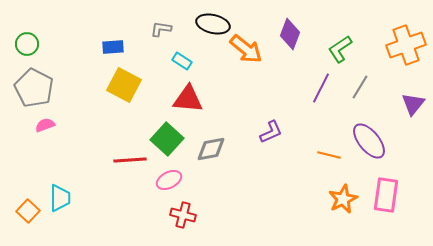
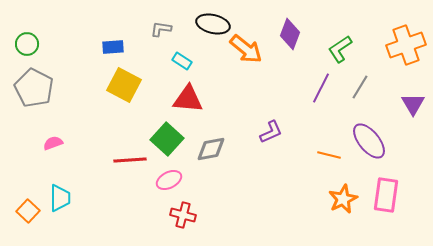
purple triangle: rotated 10 degrees counterclockwise
pink semicircle: moved 8 px right, 18 px down
